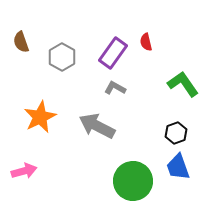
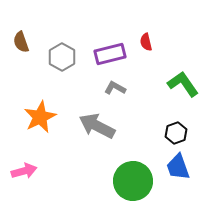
purple rectangle: moved 3 px left, 1 px down; rotated 40 degrees clockwise
